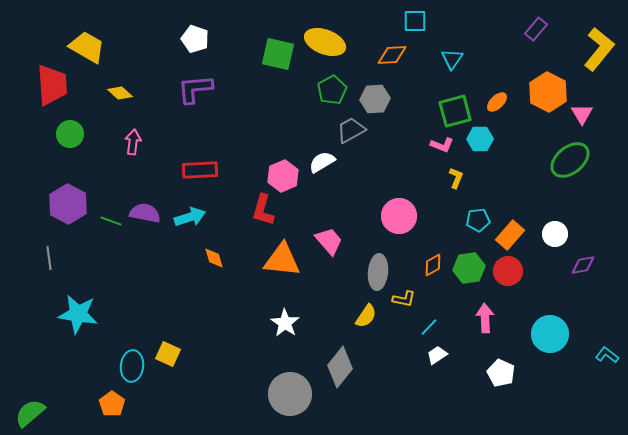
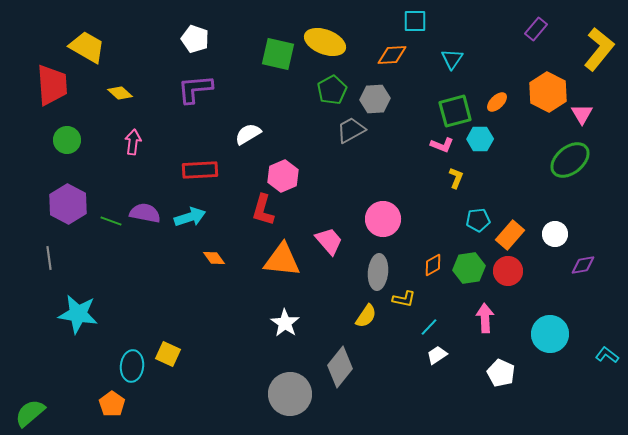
green circle at (70, 134): moved 3 px left, 6 px down
white semicircle at (322, 162): moved 74 px left, 28 px up
pink circle at (399, 216): moved 16 px left, 3 px down
orange diamond at (214, 258): rotated 20 degrees counterclockwise
